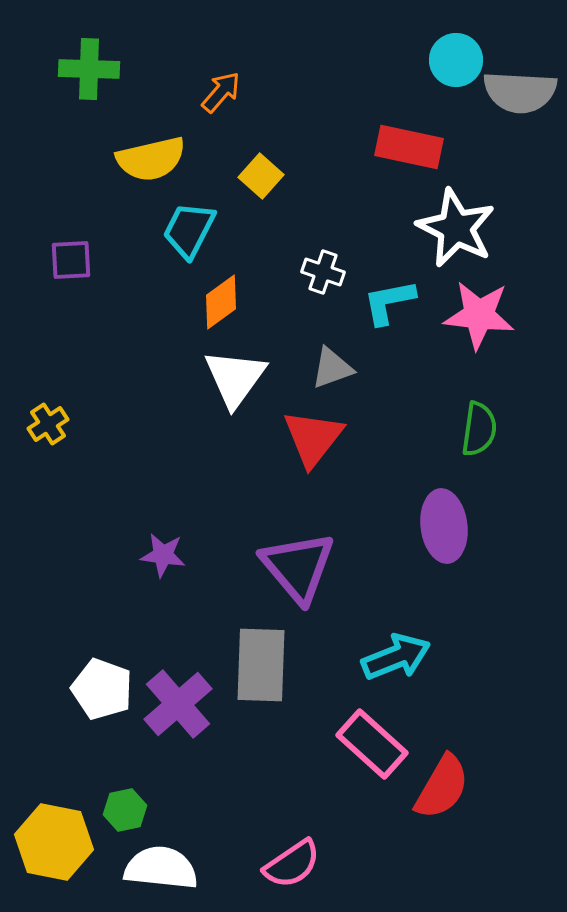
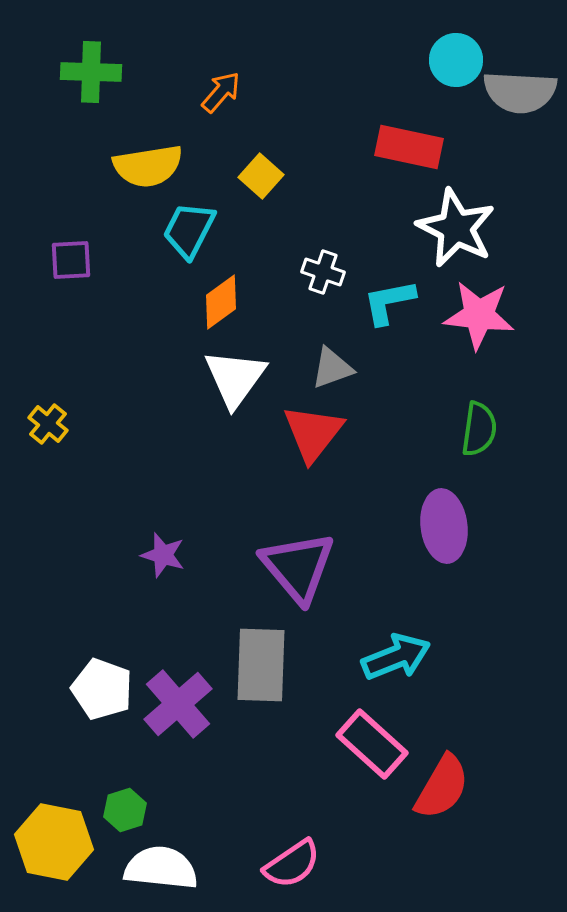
green cross: moved 2 px right, 3 px down
yellow semicircle: moved 3 px left, 7 px down; rotated 4 degrees clockwise
yellow cross: rotated 18 degrees counterclockwise
red triangle: moved 5 px up
purple star: rotated 9 degrees clockwise
green hexagon: rotated 6 degrees counterclockwise
